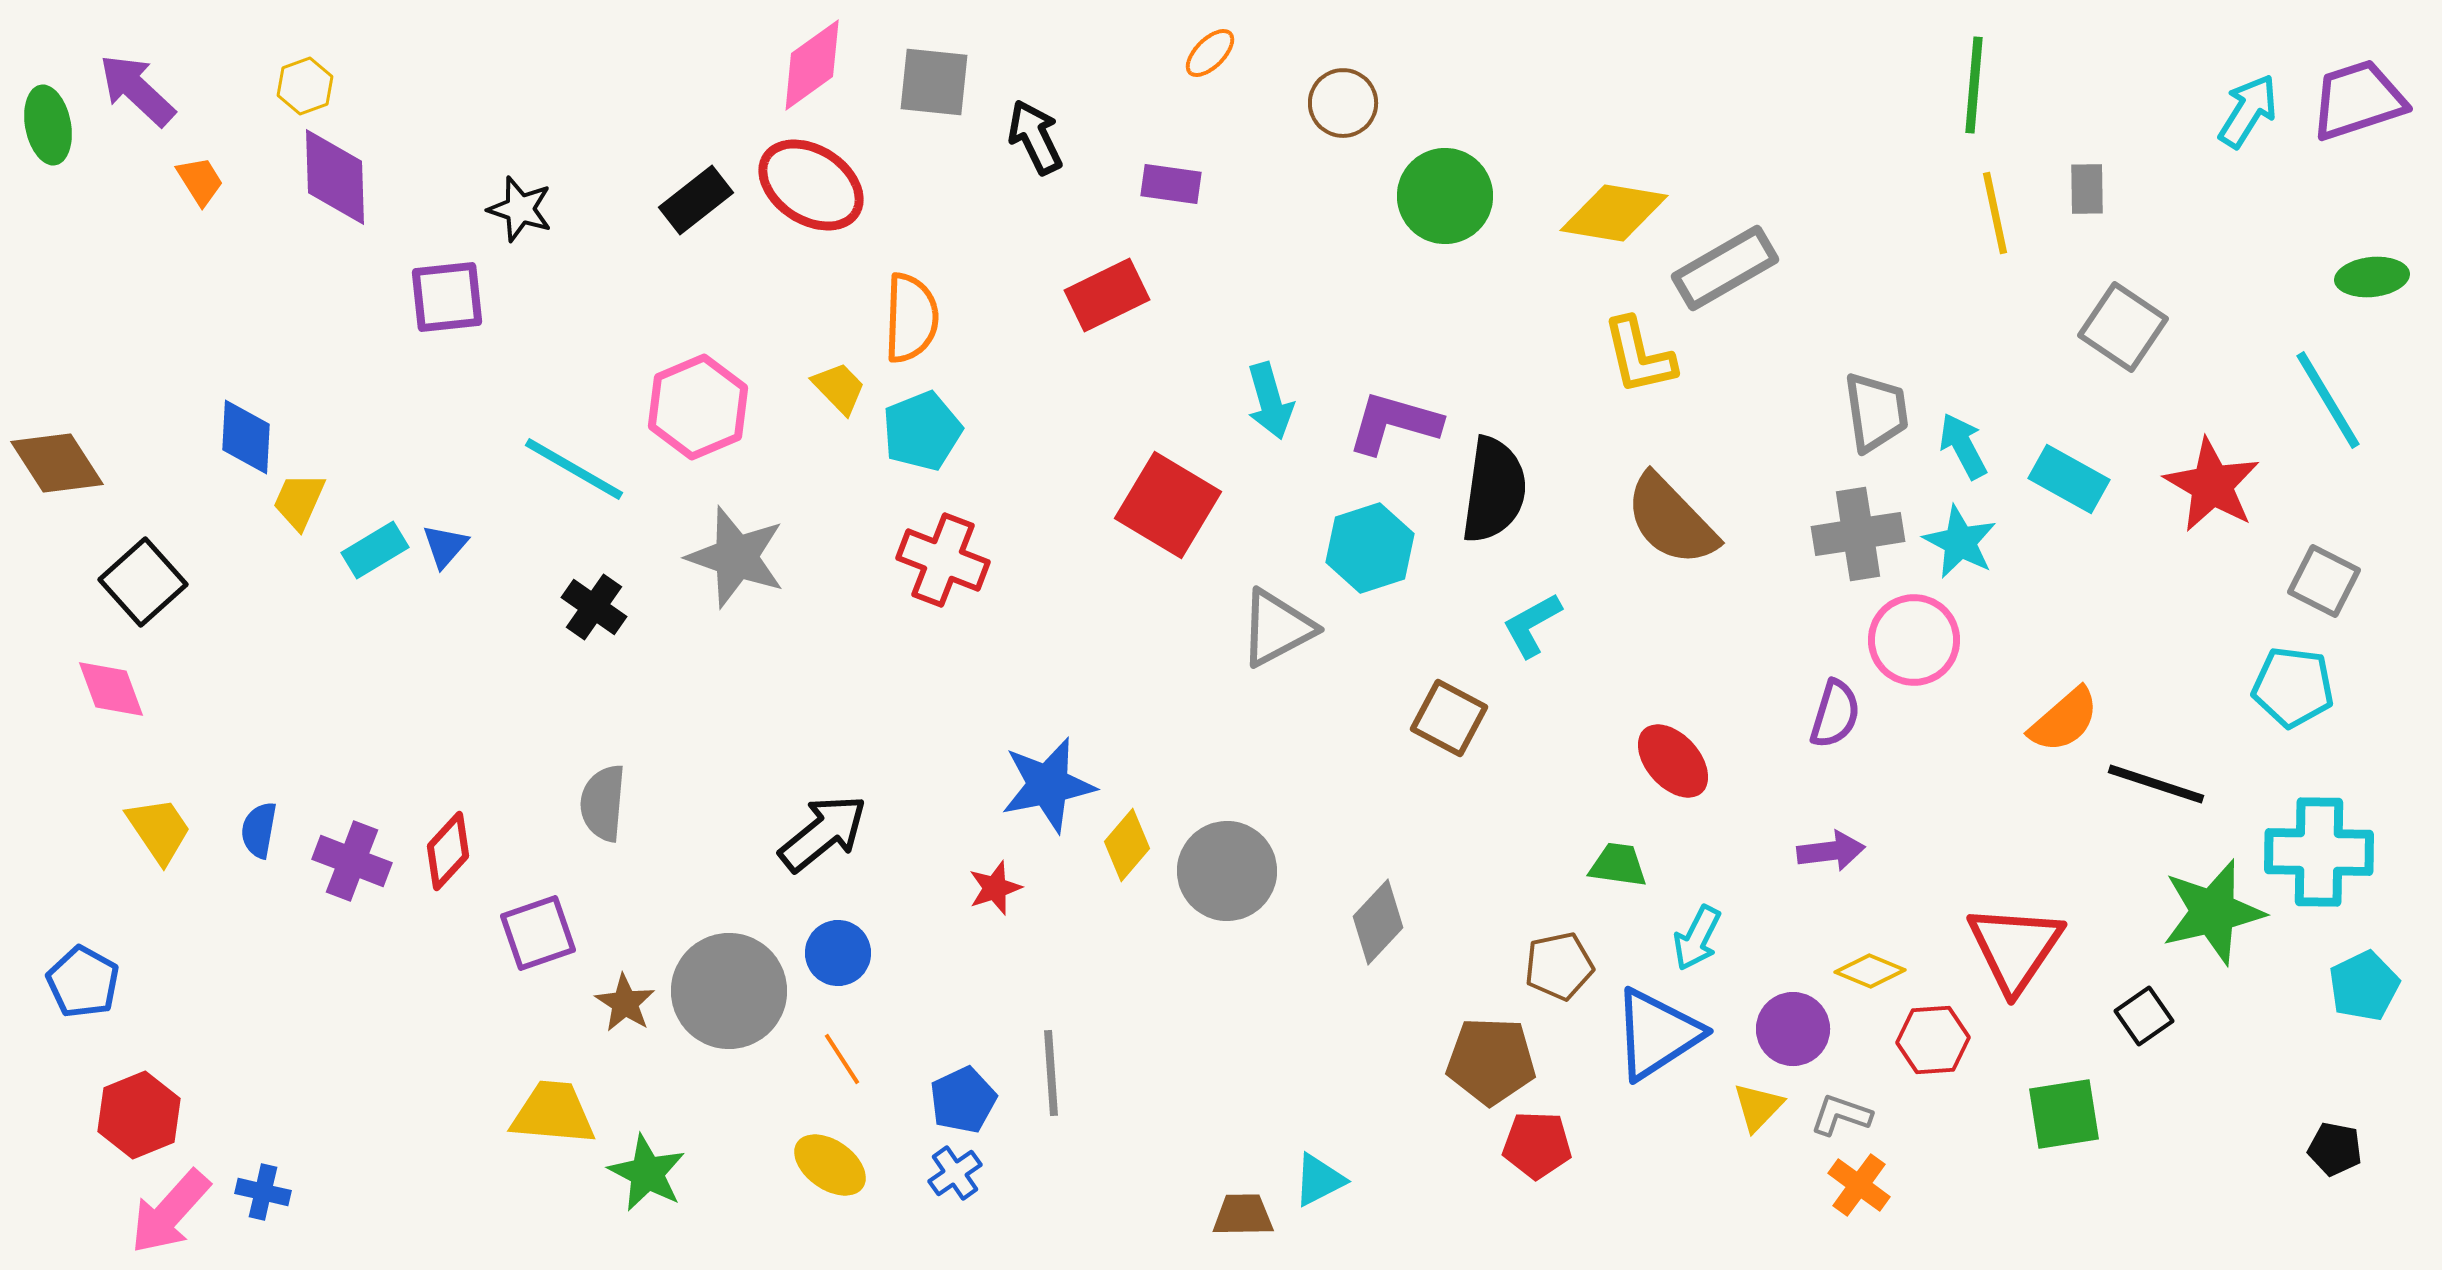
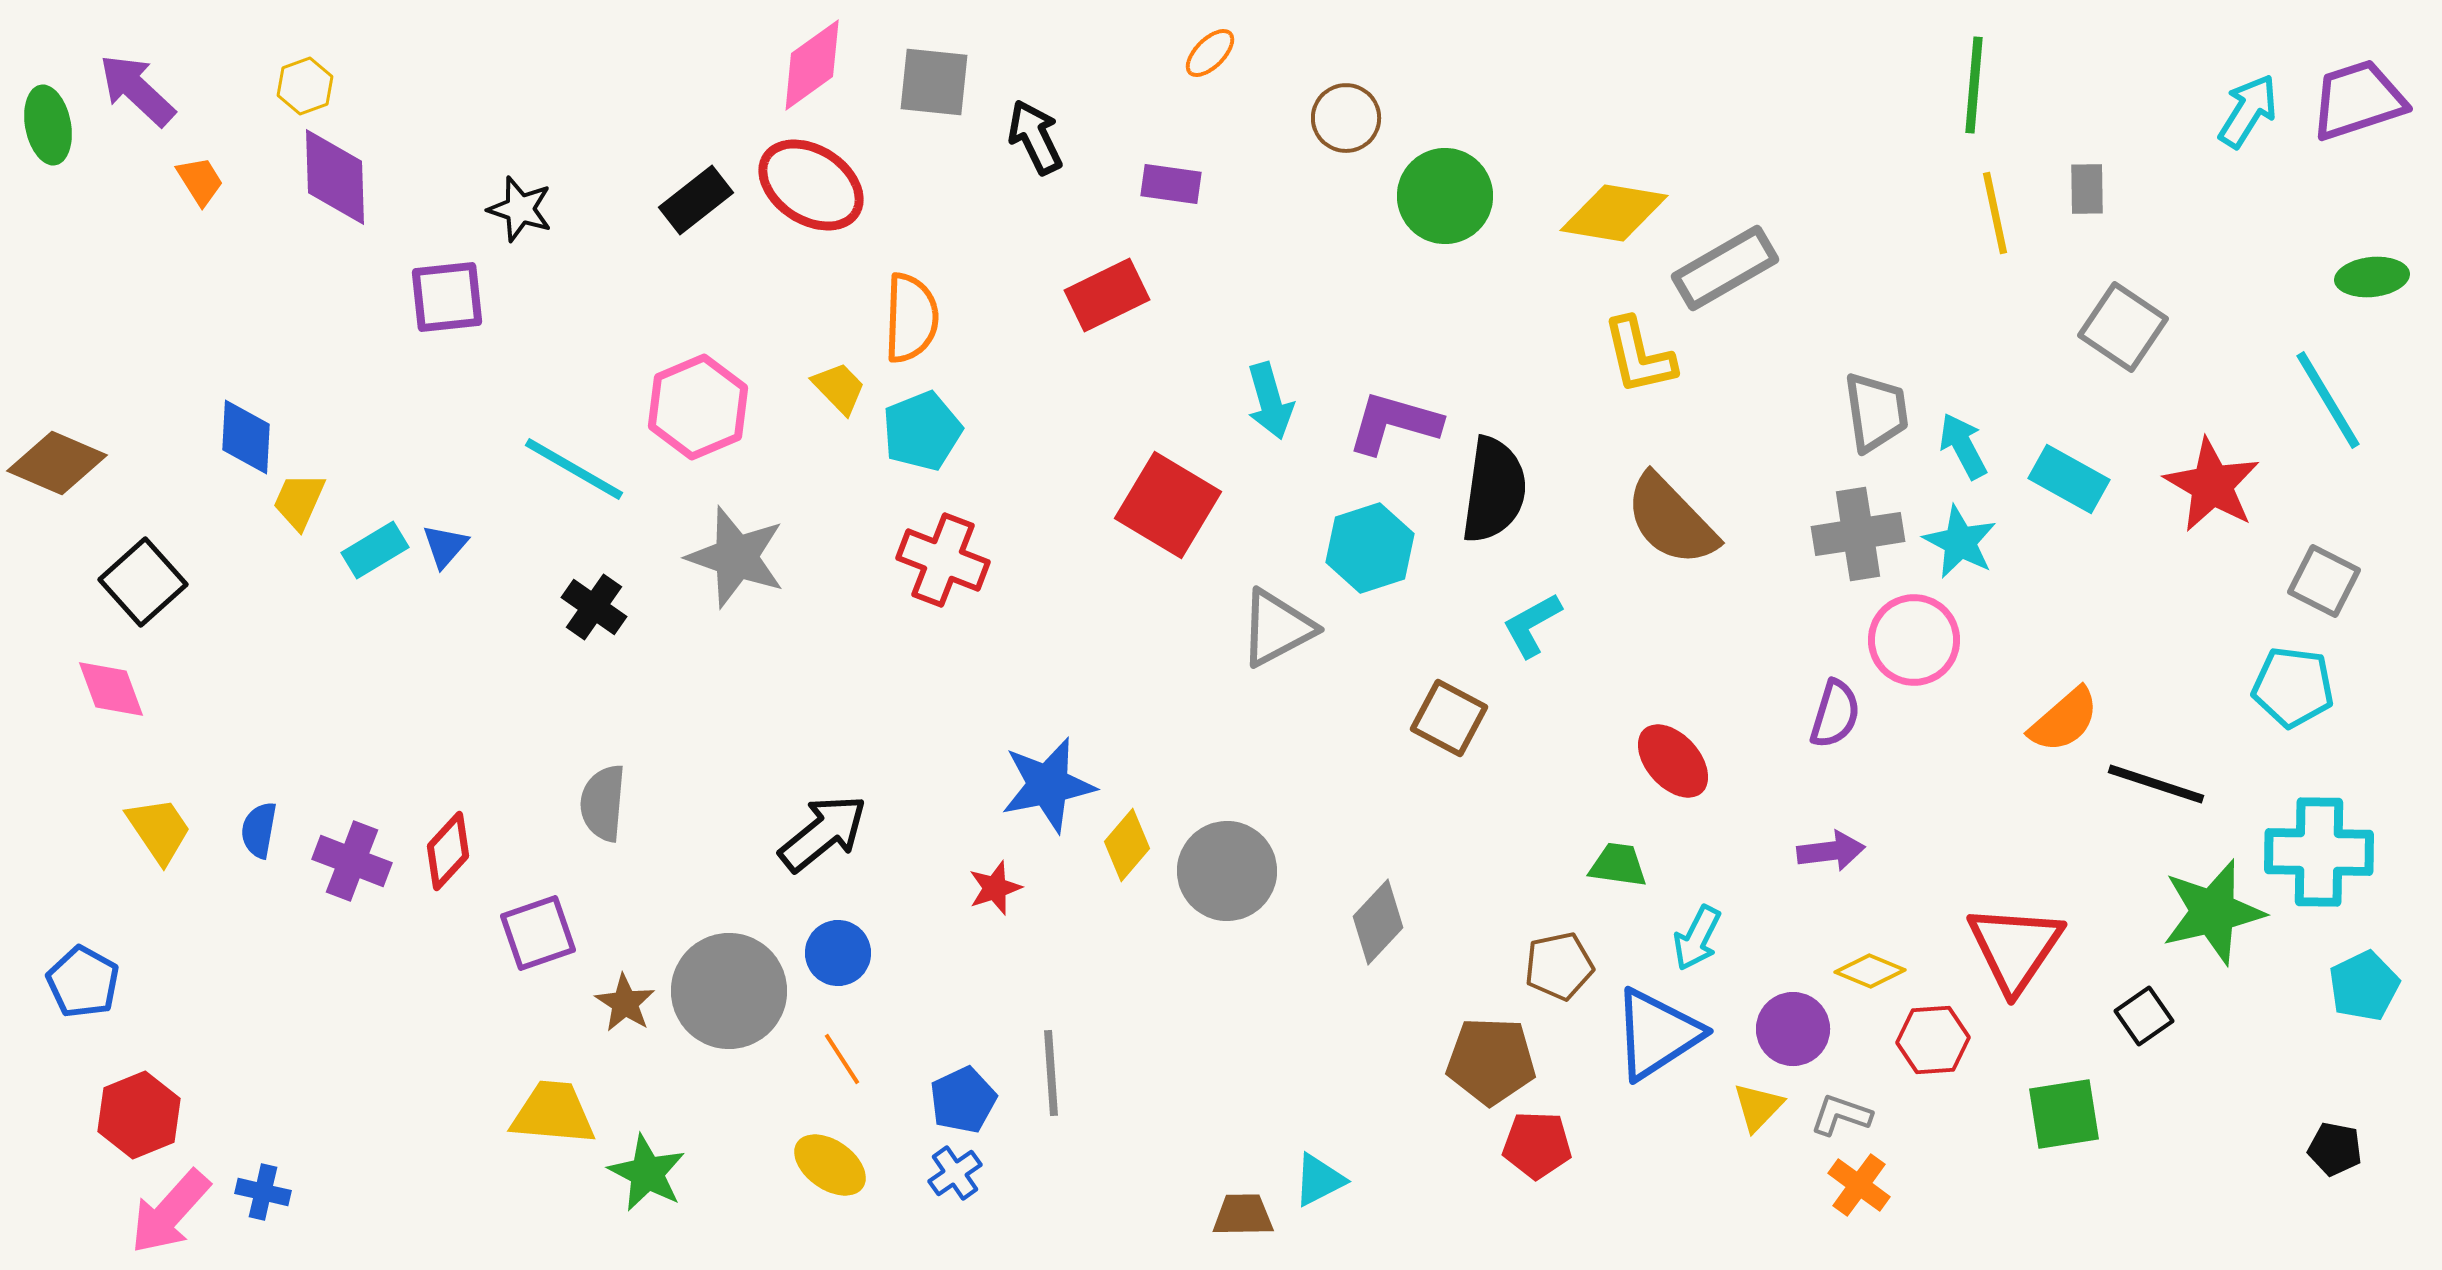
brown circle at (1343, 103): moved 3 px right, 15 px down
brown diamond at (57, 463): rotated 34 degrees counterclockwise
